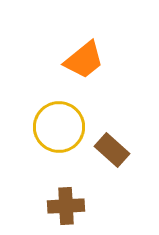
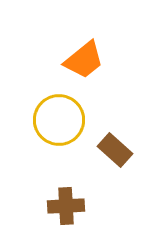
yellow circle: moved 7 px up
brown rectangle: moved 3 px right
